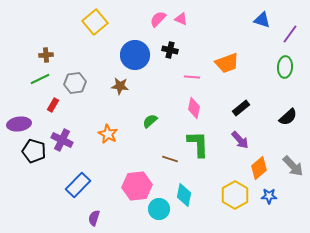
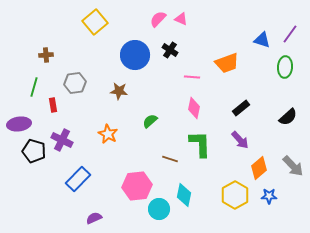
blue triangle: moved 20 px down
black cross: rotated 21 degrees clockwise
green line: moved 6 px left, 8 px down; rotated 48 degrees counterclockwise
brown star: moved 1 px left, 5 px down
red rectangle: rotated 40 degrees counterclockwise
green L-shape: moved 2 px right
blue rectangle: moved 6 px up
purple semicircle: rotated 49 degrees clockwise
